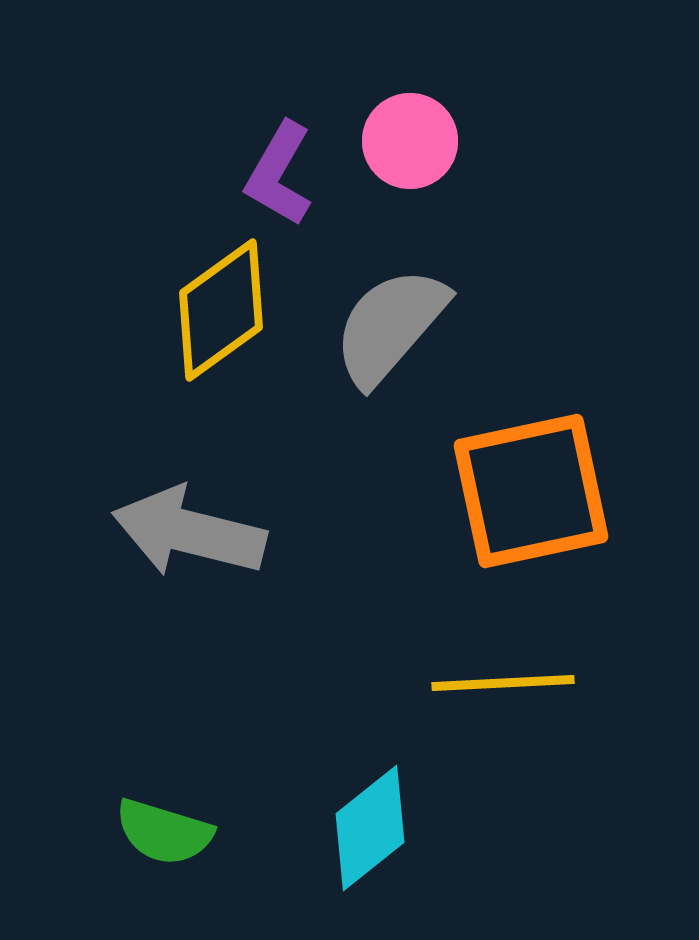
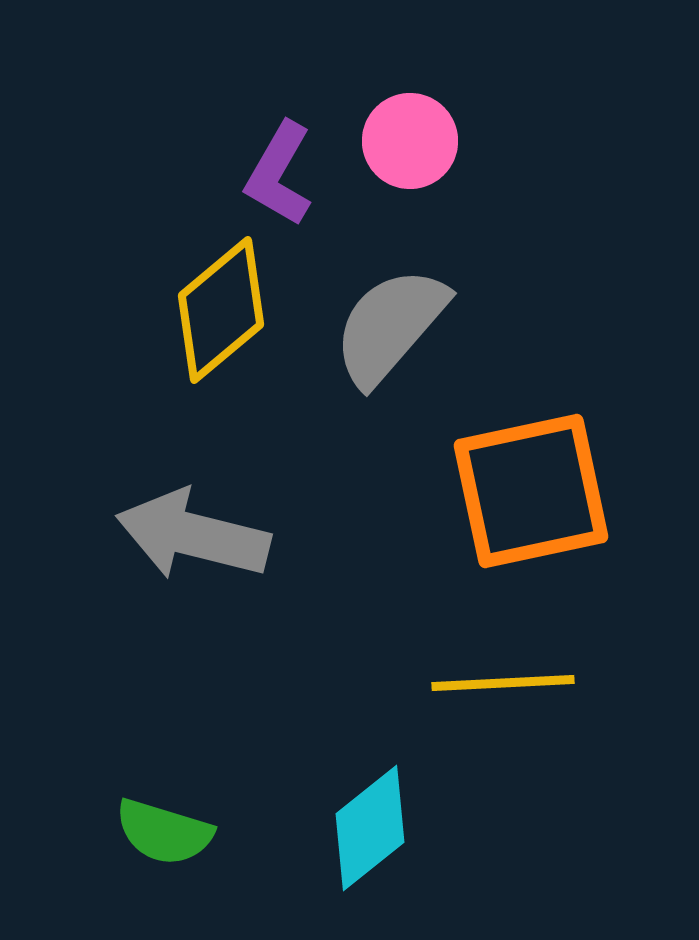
yellow diamond: rotated 4 degrees counterclockwise
gray arrow: moved 4 px right, 3 px down
